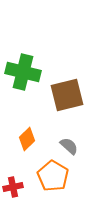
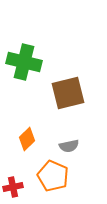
green cross: moved 1 px right, 10 px up
brown square: moved 1 px right, 2 px up
gray semicircle: rotated 126 degrees clockwise
orange pentagon: rotated 8 degrees counterclockwise
